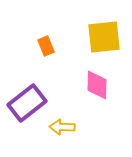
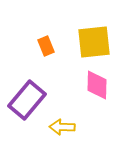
yellow square: moved 10 px left, 5 px down
purple rectangle: moved 3 px up; rotated 12 degrees counterclockwise
